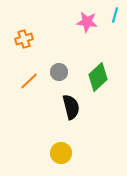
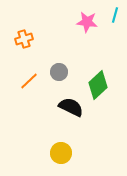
green diamond: moved 8 px down
black semicircle: rotated 50 degrees counterclockwise
